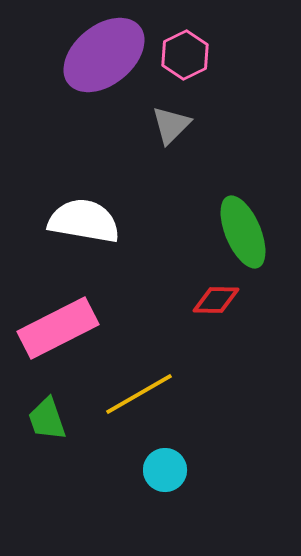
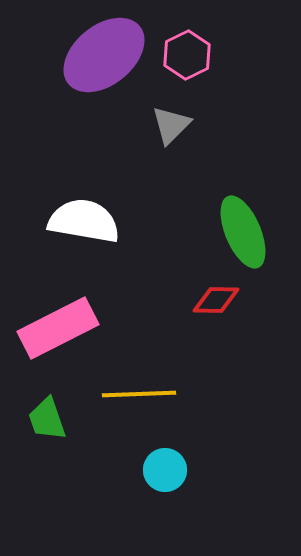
pink hexagon: moved 2 px right
yellow line: rotated 28 degrees clockwise
